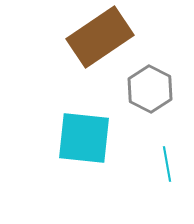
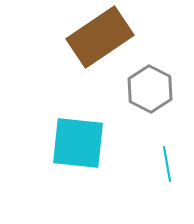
cyan square: moved 6 px left, 5 px down
